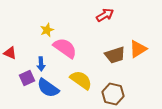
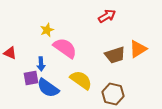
red arrow: moved 2 px right, 1 px down
purple square: moved 4 px right; rotated 14 degrees clockwise
